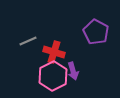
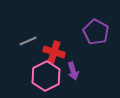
pink hexagon: moved 7 px left
